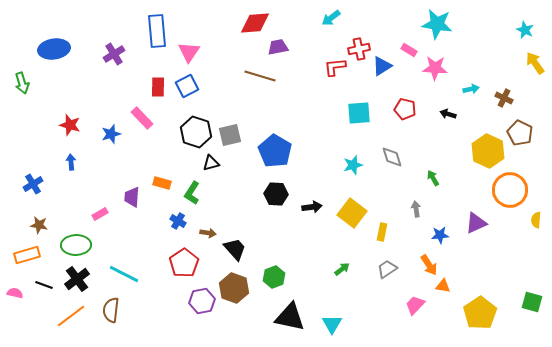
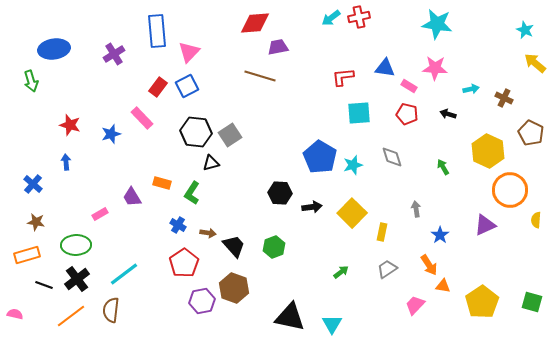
red cross at (359, 49): moved 32 px up
pink rectangle at (409, 50): moved 36 px down
pink triangle at (189, 52): rotated 10 degrees clockwise
yellow arrow at (535, 63): rotated 15 degrees counterclockwise
blue triangle at (382, 66): moved 3 px right, 2 px down; rotated 40 degrees clockwise
red L-shape at (335, 67): moved 8 px right, 10 px down
green arrow at (22, 83): moved 9 px right, 2 px up
red rectangle at (158, 87): rotated 36 degrees clockwise
red pentagon at (405, 109): moved 2 px right, 5 px down
black hexagon at (196, 132): rotated 12 degrees counterclockwise
brown pentagon at (520, 133): moved 11 px right
gray square at (230, 135): rotated 20 degrees counterclockwise
blue pentagon at (275, 151): moved 45 px right, 6 px down
blue arrow at (71, 162): moved 5 px left
green arrow at (433, 178): moved 10 px right, 11 px up
blue cross at (33, 184): rotated 18 degrees counterclockwise
black hexagon at (276, 194): moved 4 px right, 1 px up
purple trapezoid at (132, 197): rotated 35 degrees counterclockwise
yellow square at (352, 213): rotated 8 degrees clockwise
blue cross at (178, 221): moved 4 px down
purple triangle at (476, 223): moved 9 px right, 2 px down
brown star at (39, 225): moved 3 px left, 3 px up
blue star at (440, 235): rotated 30 degrees counterclockwise
black trapezoid at (235, 249): moved 1 px left, 3 px up
green arrow at (342, 269): moved 1 px left, 3 px down
cyan line at (124, 274): rotated 64 degrees counterclockwise
green hexagon at (274, 277): moved 30 px up
pink semicircle at (15, 293): moved 21 px down
yellow pentagon at (480, 313): moved 2 px right, 11 px up
